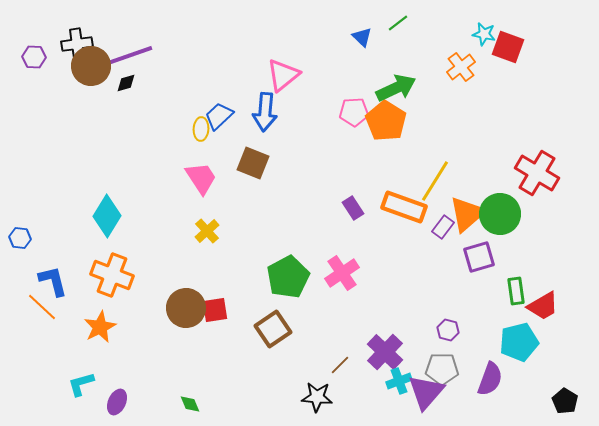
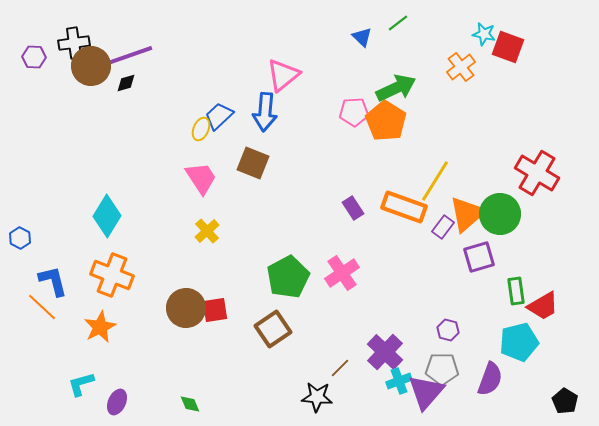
black cross at (77, 44): moved 3 px left, 1 px up
yellow ellipse at (201, 129): rotated 20 degrees clockwise
blue hexagon at (20, 238): rotated 20 degrees clockwise
brown line at (340, 365): moved 3 px down
